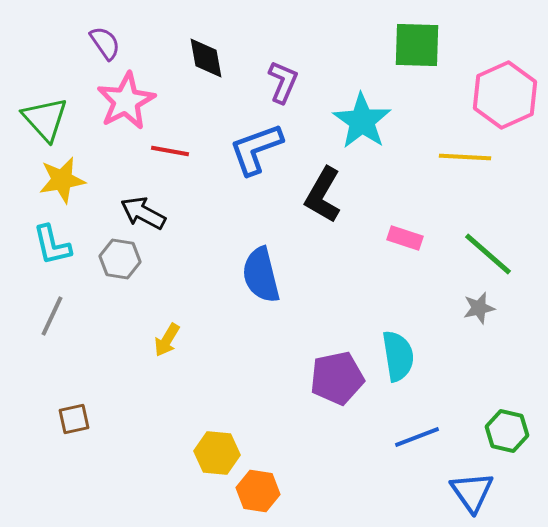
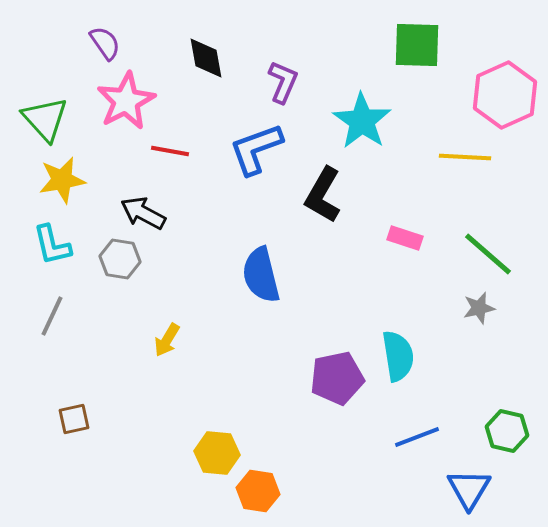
blue triangle: moved 3 px left, 3 px up; rotated 6 degrees clockwise
